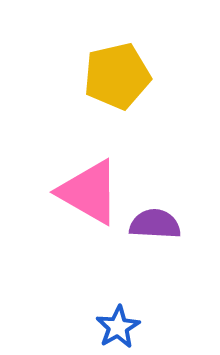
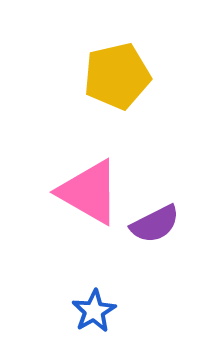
purple semicircle: rotated 150 degrees clockwise
blue star: moved 24 px left, 16 px up
